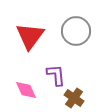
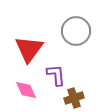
red triangle: moved 1 px left, 13 px down
brown cross: rotated 36 degrees clockwise
